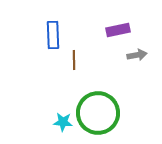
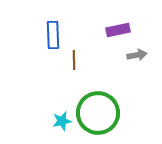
cyan star: moved 1 px left, 1 px up; rotated 18 degrees counterclockwise
